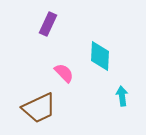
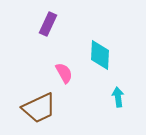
cyan diamond: moved 1 px up
pink semicircle: rotated 15 degrees clockwise
cyan arrow: moved 4 px left, 1 px down
